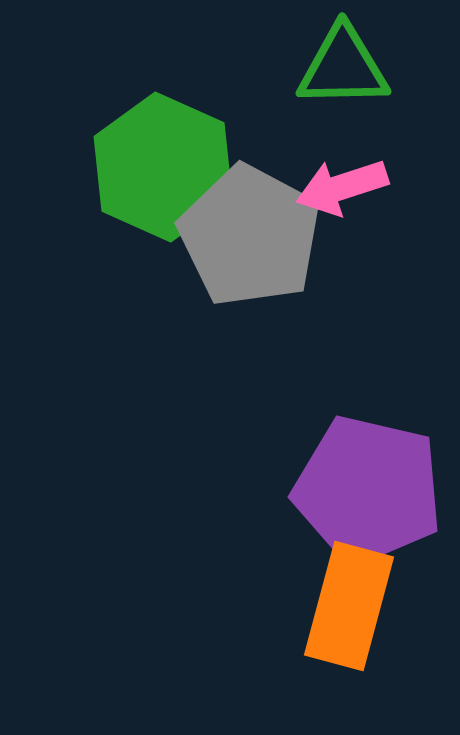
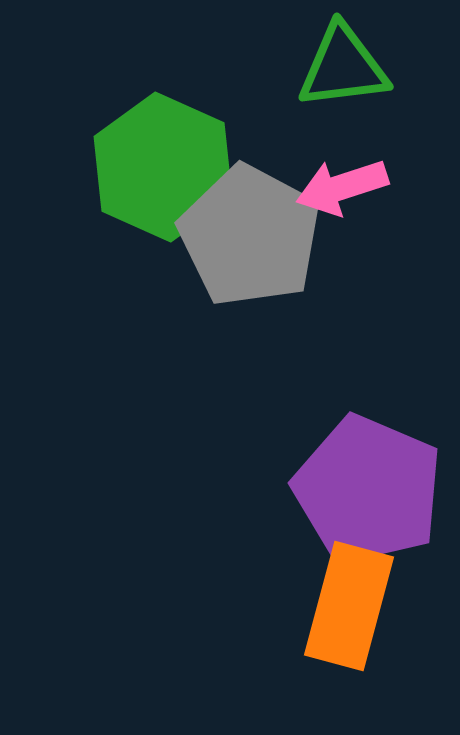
green triangle: rotated 6 degrees counterclockwise
purple pentagon: rotated 10 degrees clockwise
